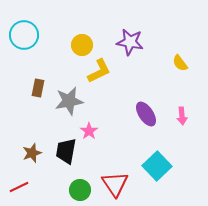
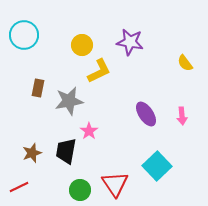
yellow semicircle: moved 5 px right
